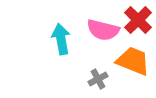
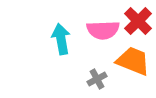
red cross: moved 1 px down
pink semicircle: rotated 16 degrees counterclockwise
gray cross: moved 1 px left
